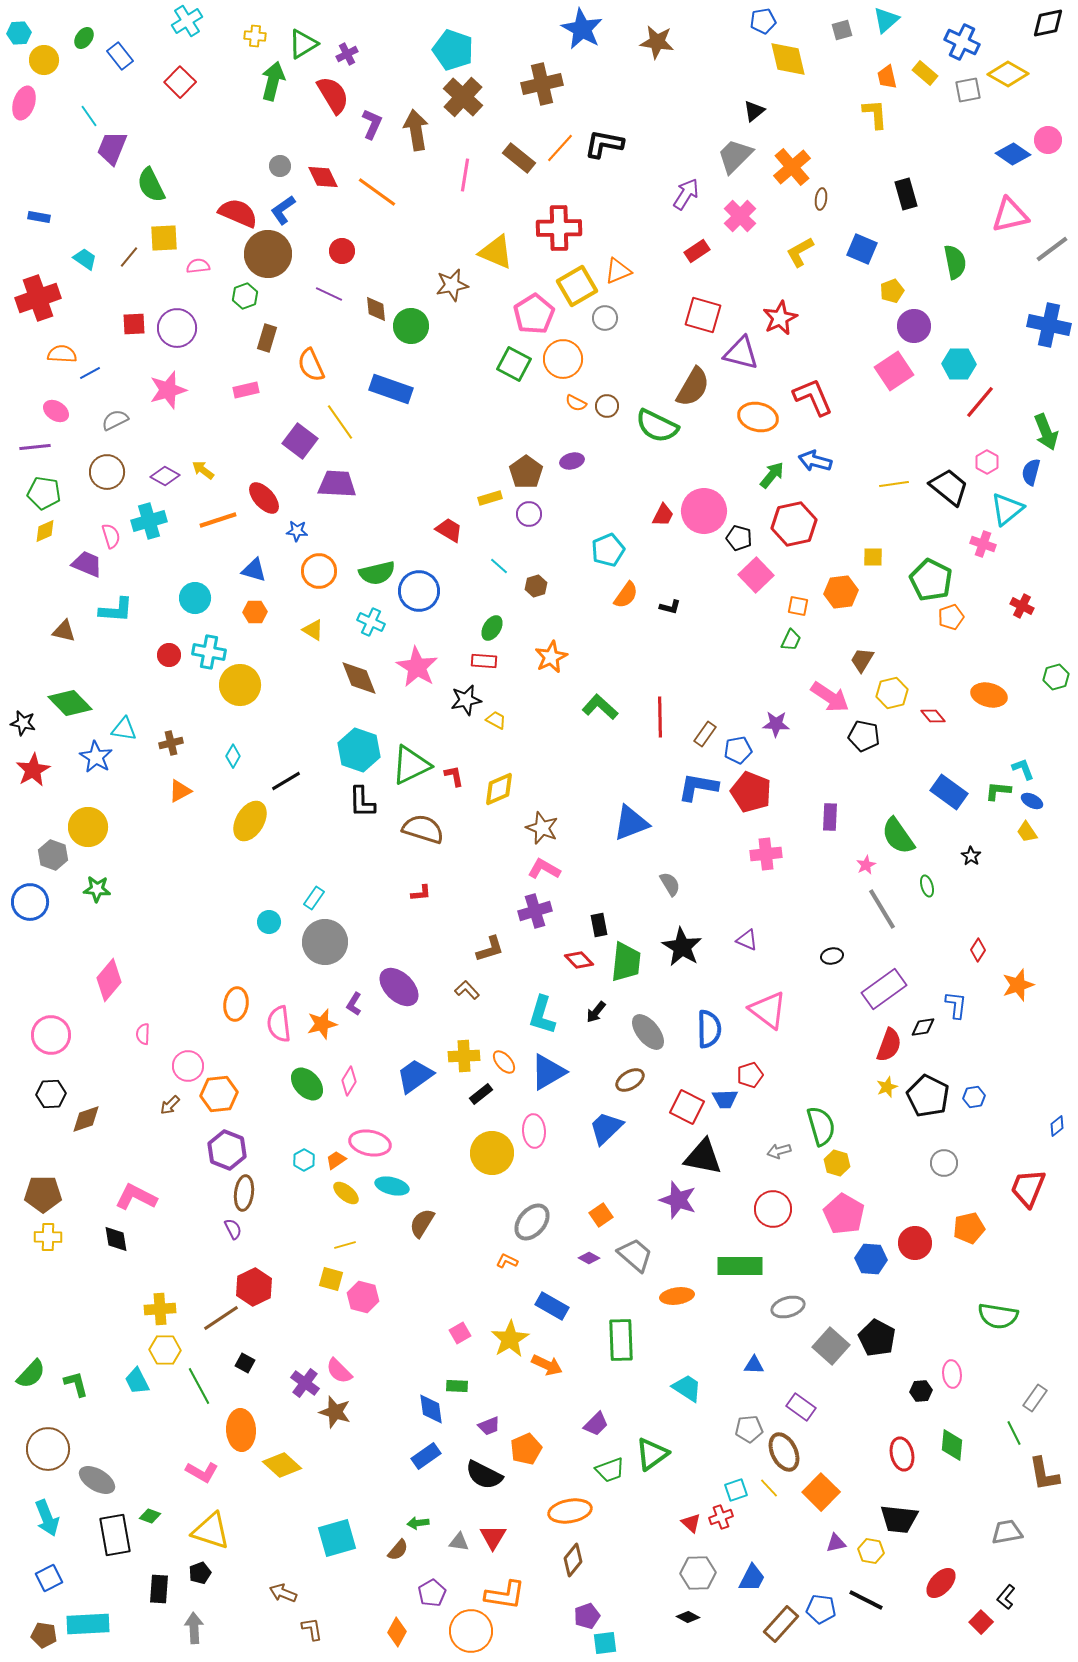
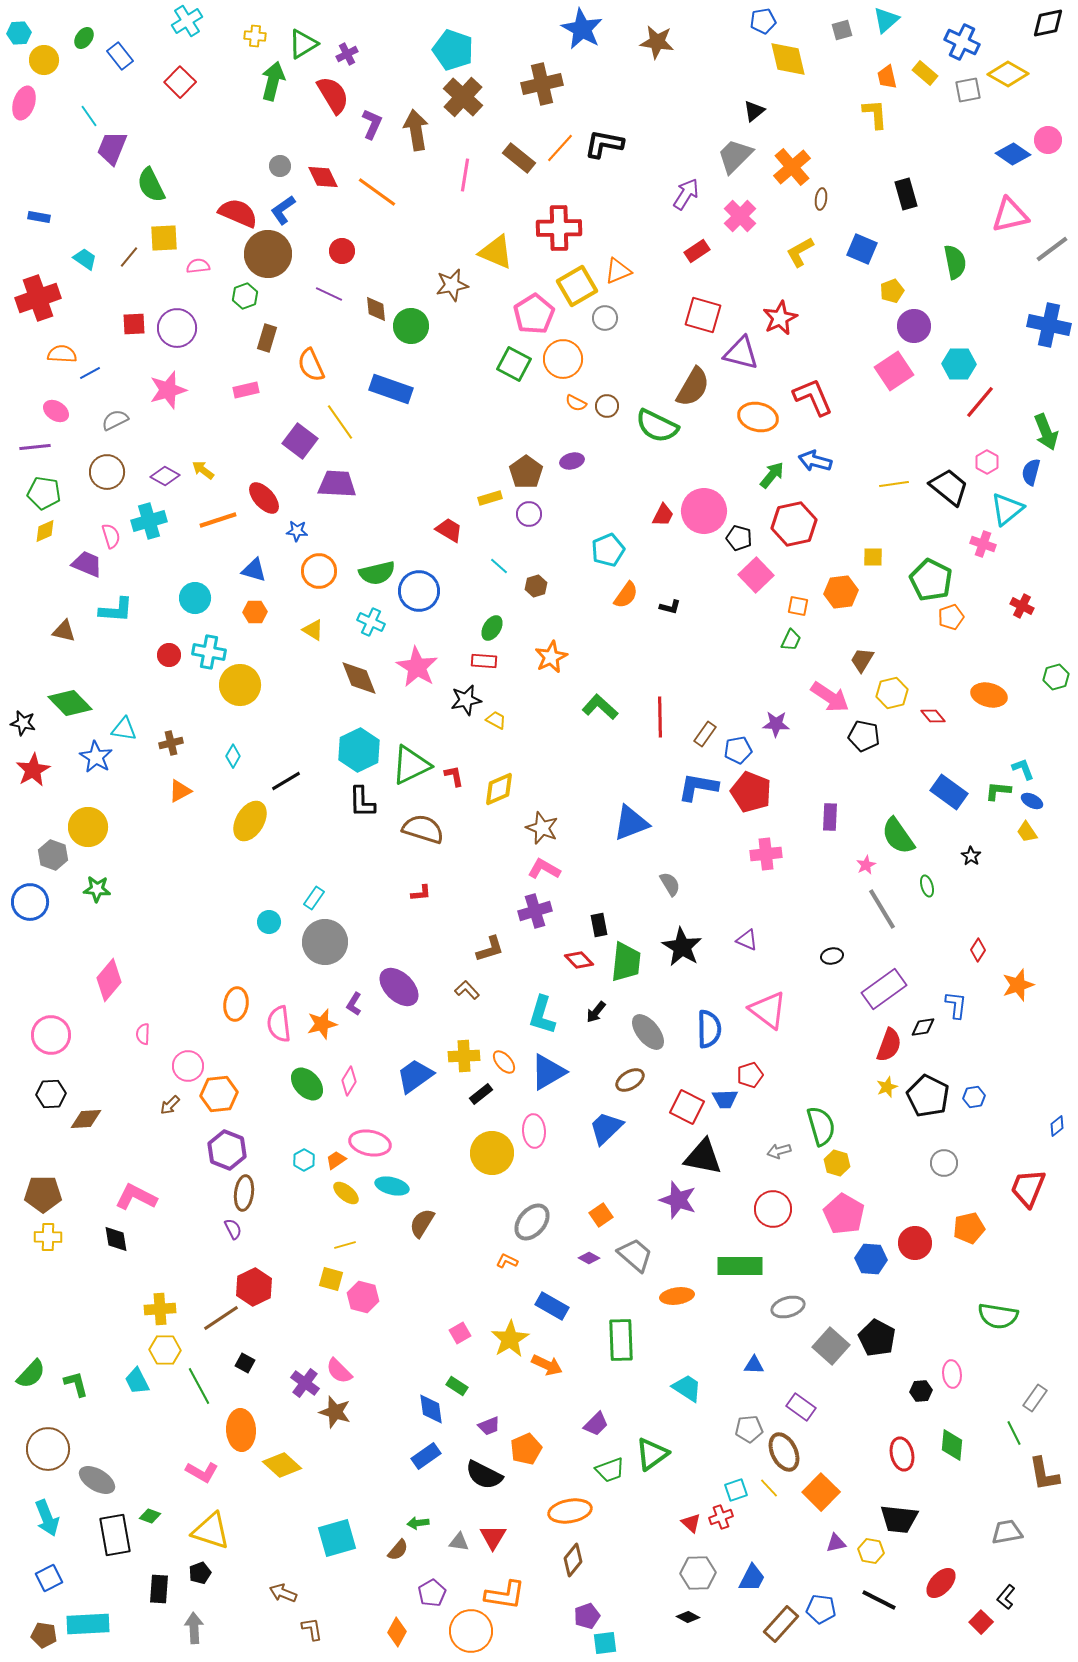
cyan hexagon at (359, 750): rotated 15 degrees clockwise
brown diamond at (86, 1119): rotated 16 degrees clockwise
green rectangle at (457, 1386): rotated 30 degrees clockwise
black line at (866, 1600): moved 13 px right
